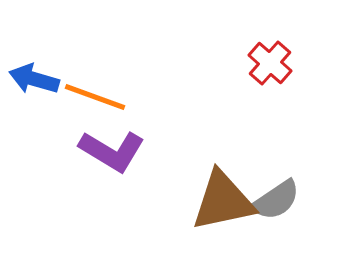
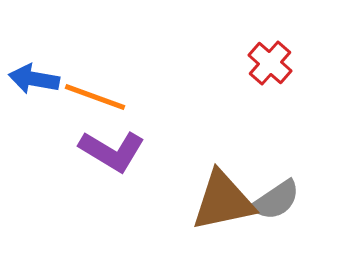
blue arrow: rotated 6 degrees counterclockwise
